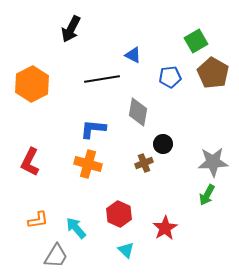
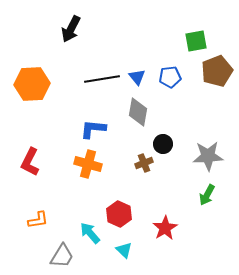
green square: rotated 20 degrees clockwise
blue triangle: moved 4 px right, 22 px down; rotated 24 degrees clockwise
brown pentagon: moved 4 px right, 2 px up; rotated 20 degrees clockwise
orange hexagon: rotated 24 degrees clockwise
gray star: moved 5 px left, 6 px up
cyan arrow: moved 14 px right, 5 px down
cyan triangle: moved 2 px left
gray trapezoid: moved 6 px right
